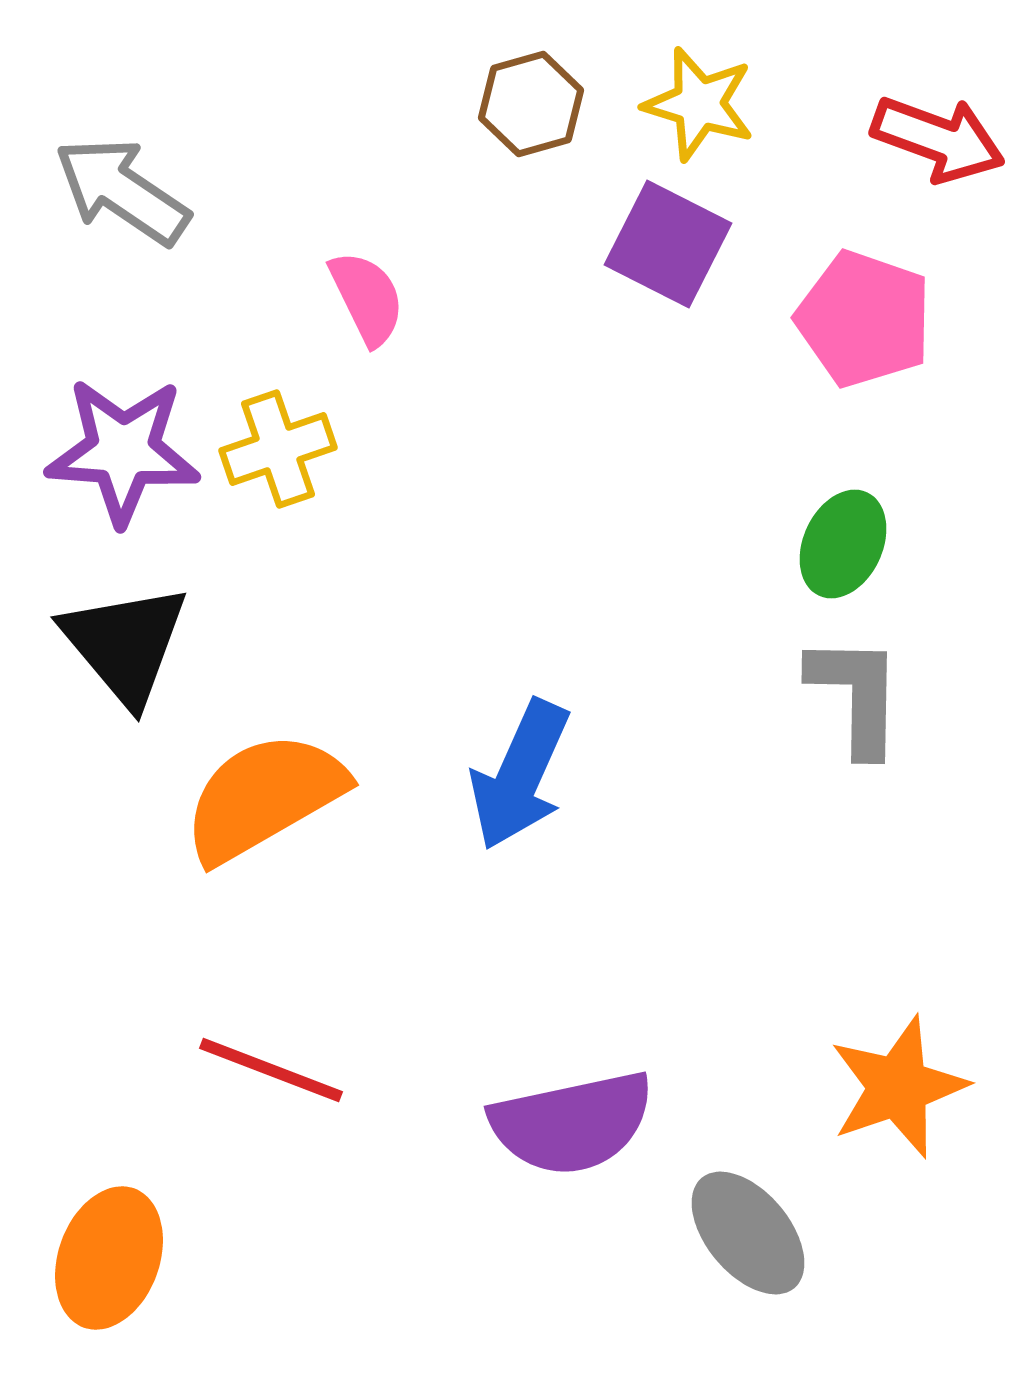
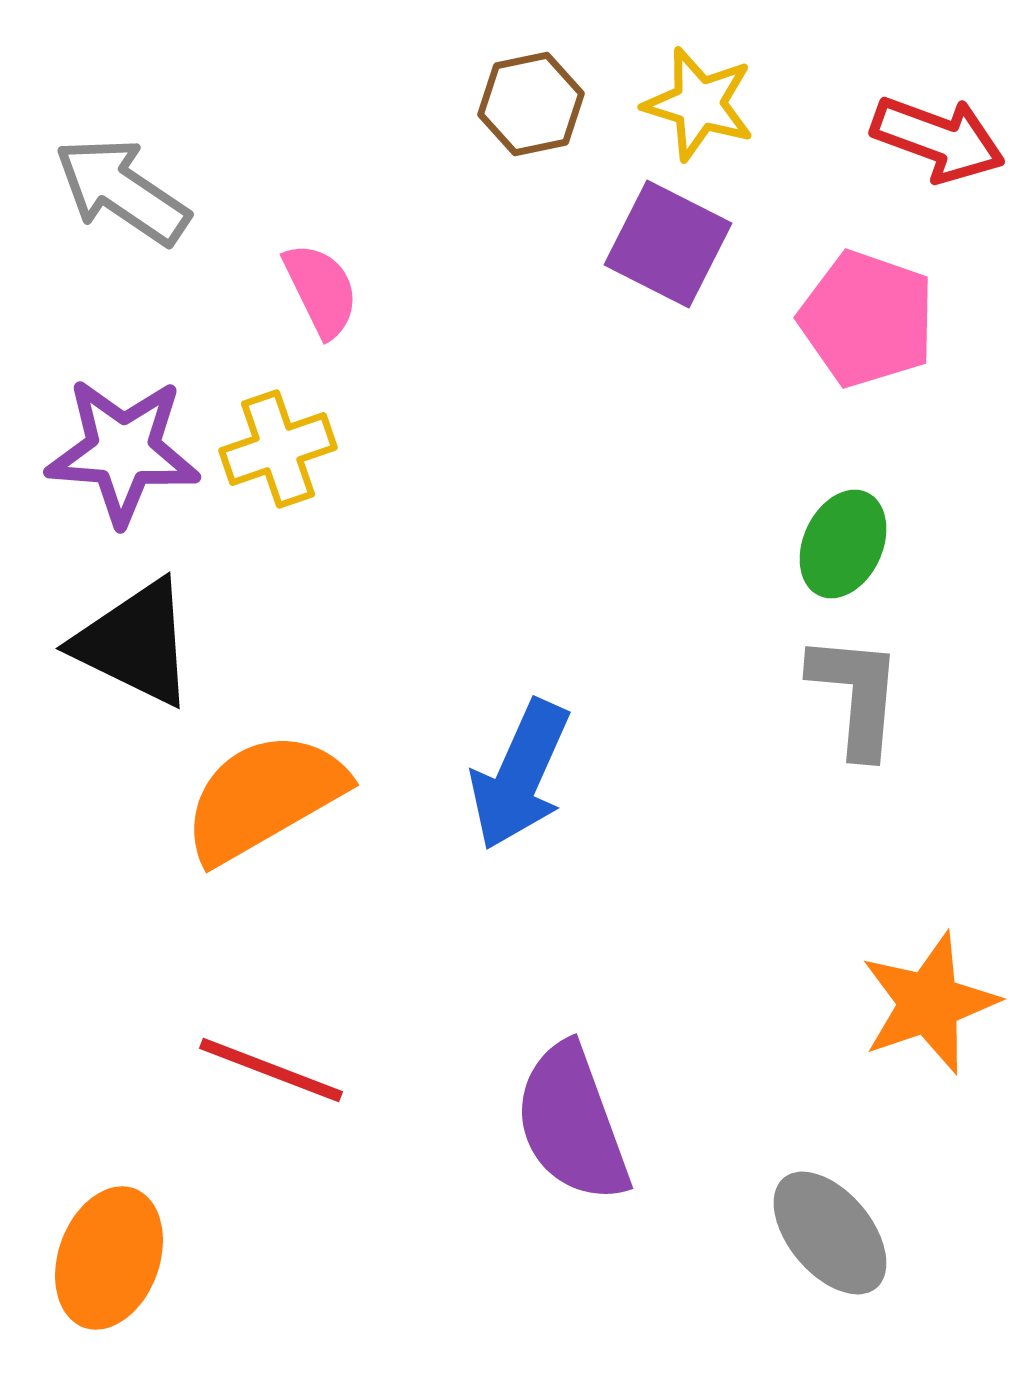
brown hexagon: rotated 4 degrees clockwise
pink semicircle: moved 46 px left, 8 px up
pink pentagon: moved 3 px right
black triangle: moved 10 px right, 1 px up; rotated 24 degrees counterclockwise
gray L-shape: rotated 4 degrees clockwise
orange star: moved 31 px right, 84 px up
purple semicircle: rotated 82 degrees clockwise
gray ellipse: moved 82 px right
